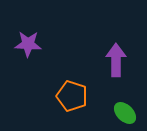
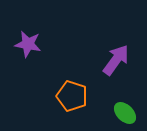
purple star: rotated 8 degrees clockwise
purple arrow: rotated 36 degrees clockwise
